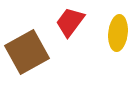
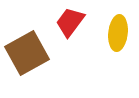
brown square: moved 1 px down
